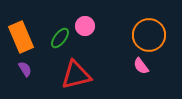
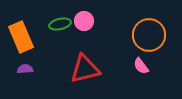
pink circle: moved 1 px left, 5 px up
green ellipse: moved 14 px up; rotated 40 degrees clockwise
purple semicircle: rotated 63 degrees counterclockwise
red triangle: moved 9 px right, 6 px up
